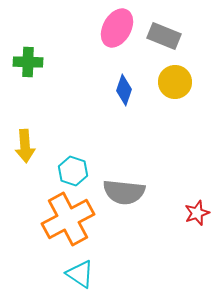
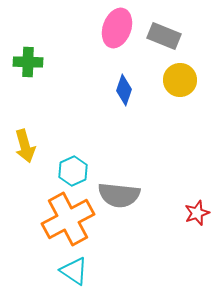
pink ellipse: rotated 9 degrees counterclockwise
yellow circle: moved 5 px right, 2 px up
yellow arrow: rotated 12 degrees counterclockwise
cyan hexagon: rotated 16 degrees clockwise
gray semicircle: moved 5 px left, 3 px down
cyan triangle: moved 6 px left, 3 px up
